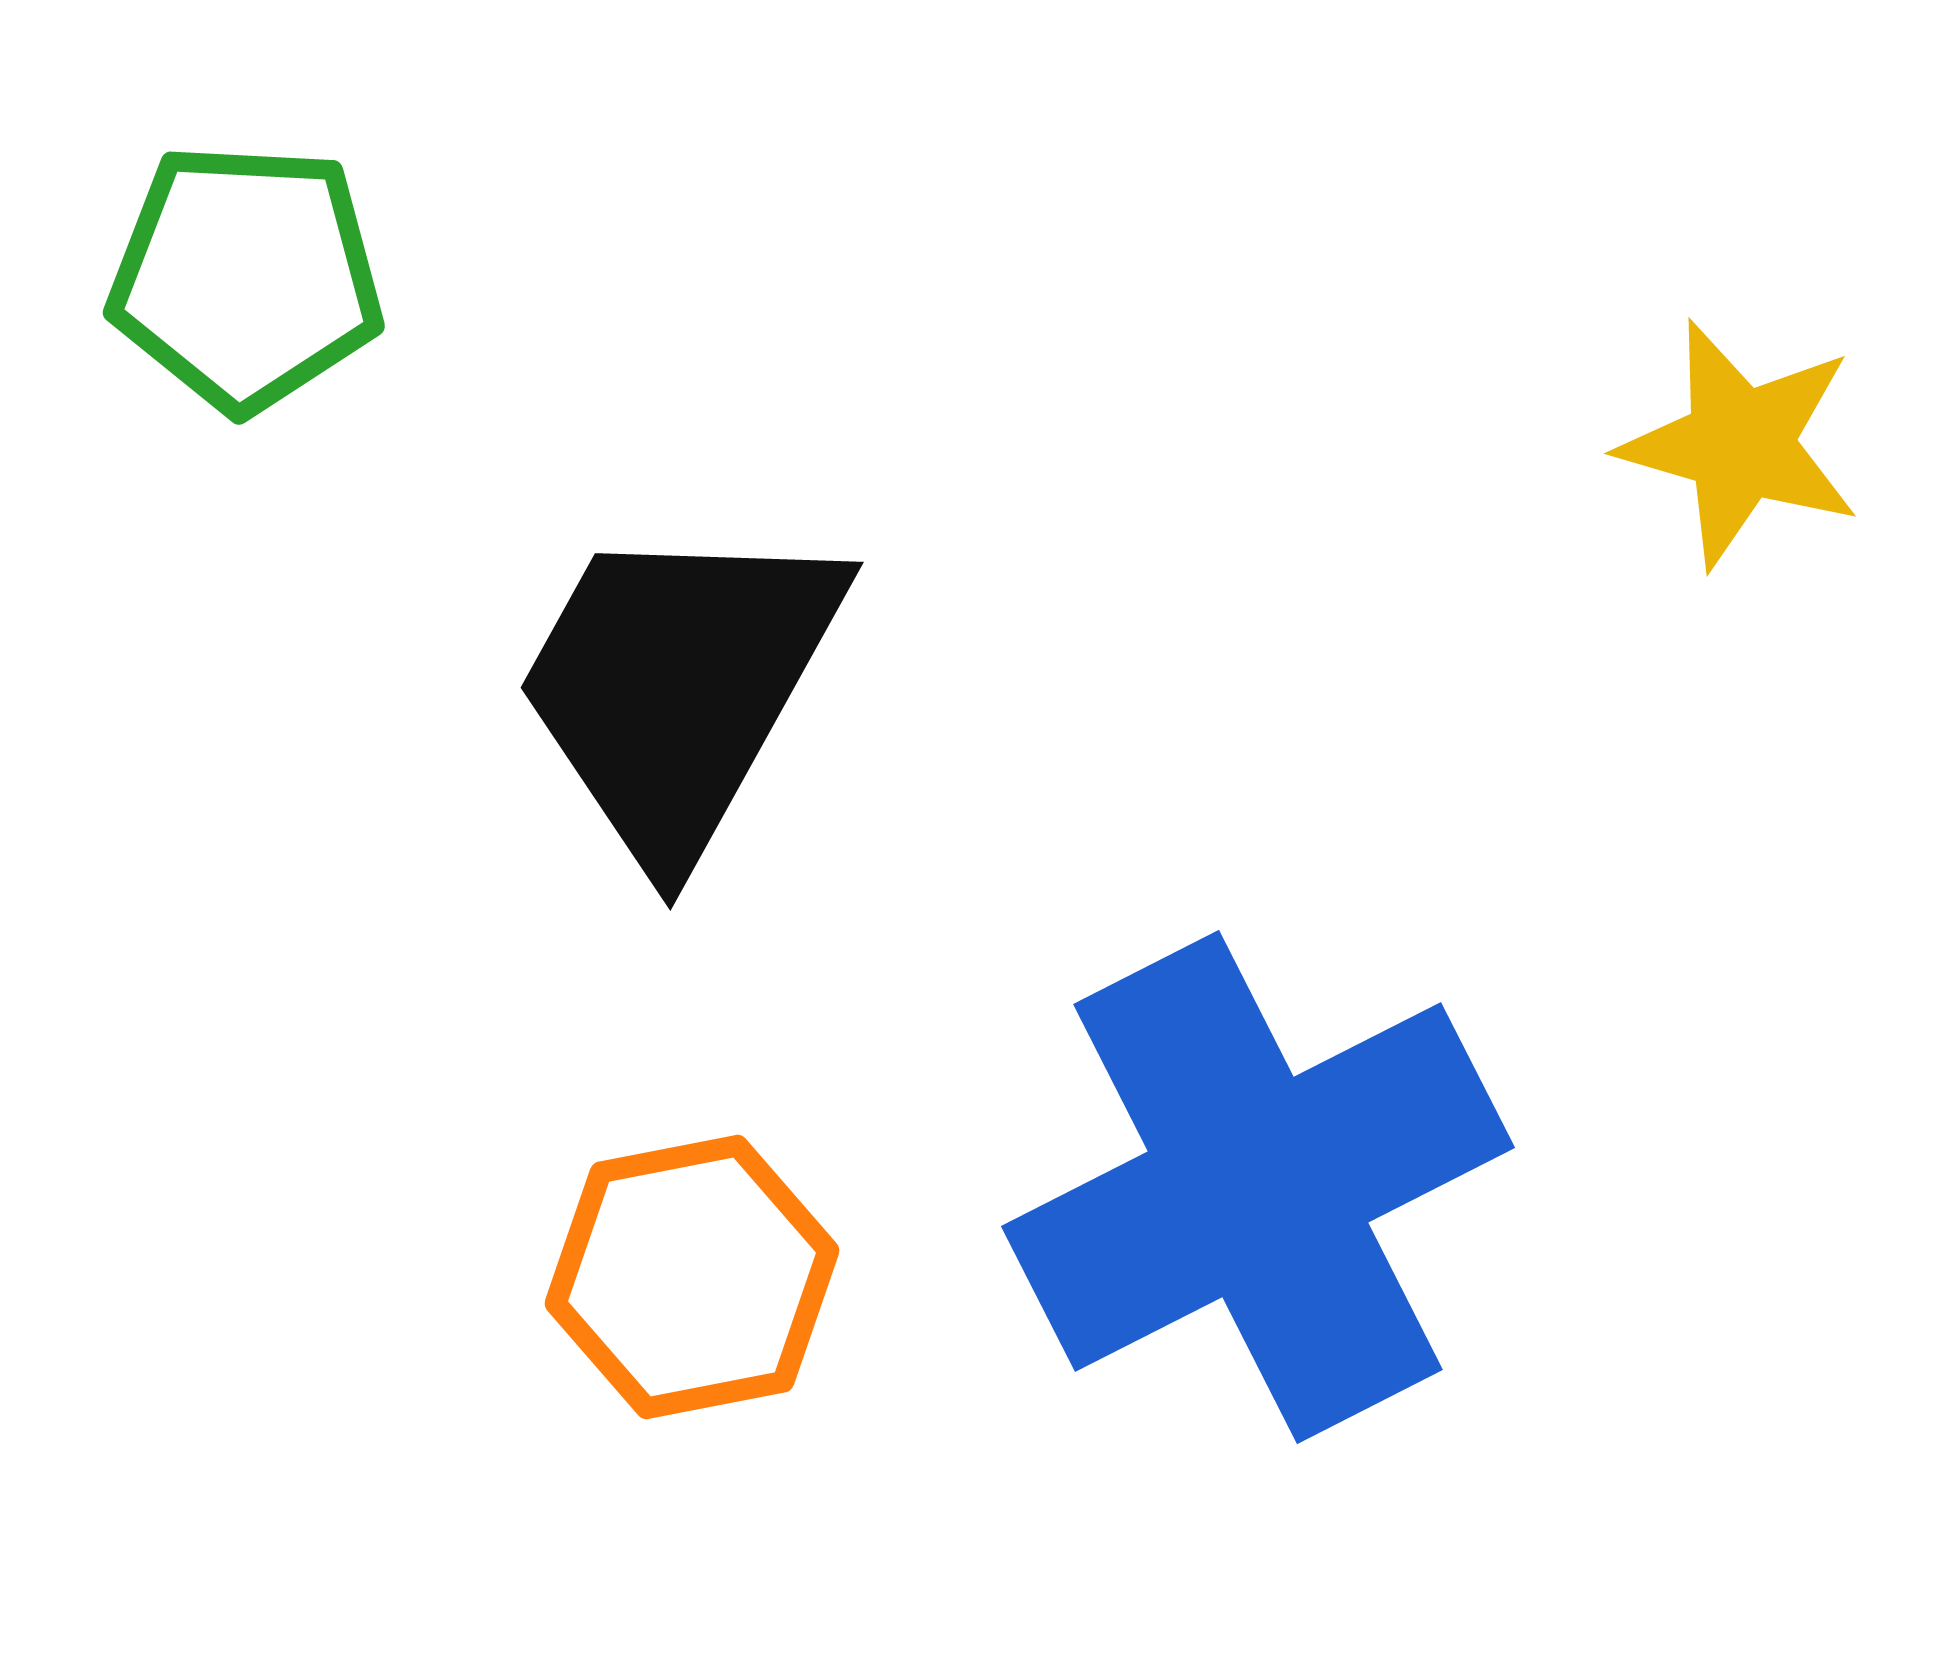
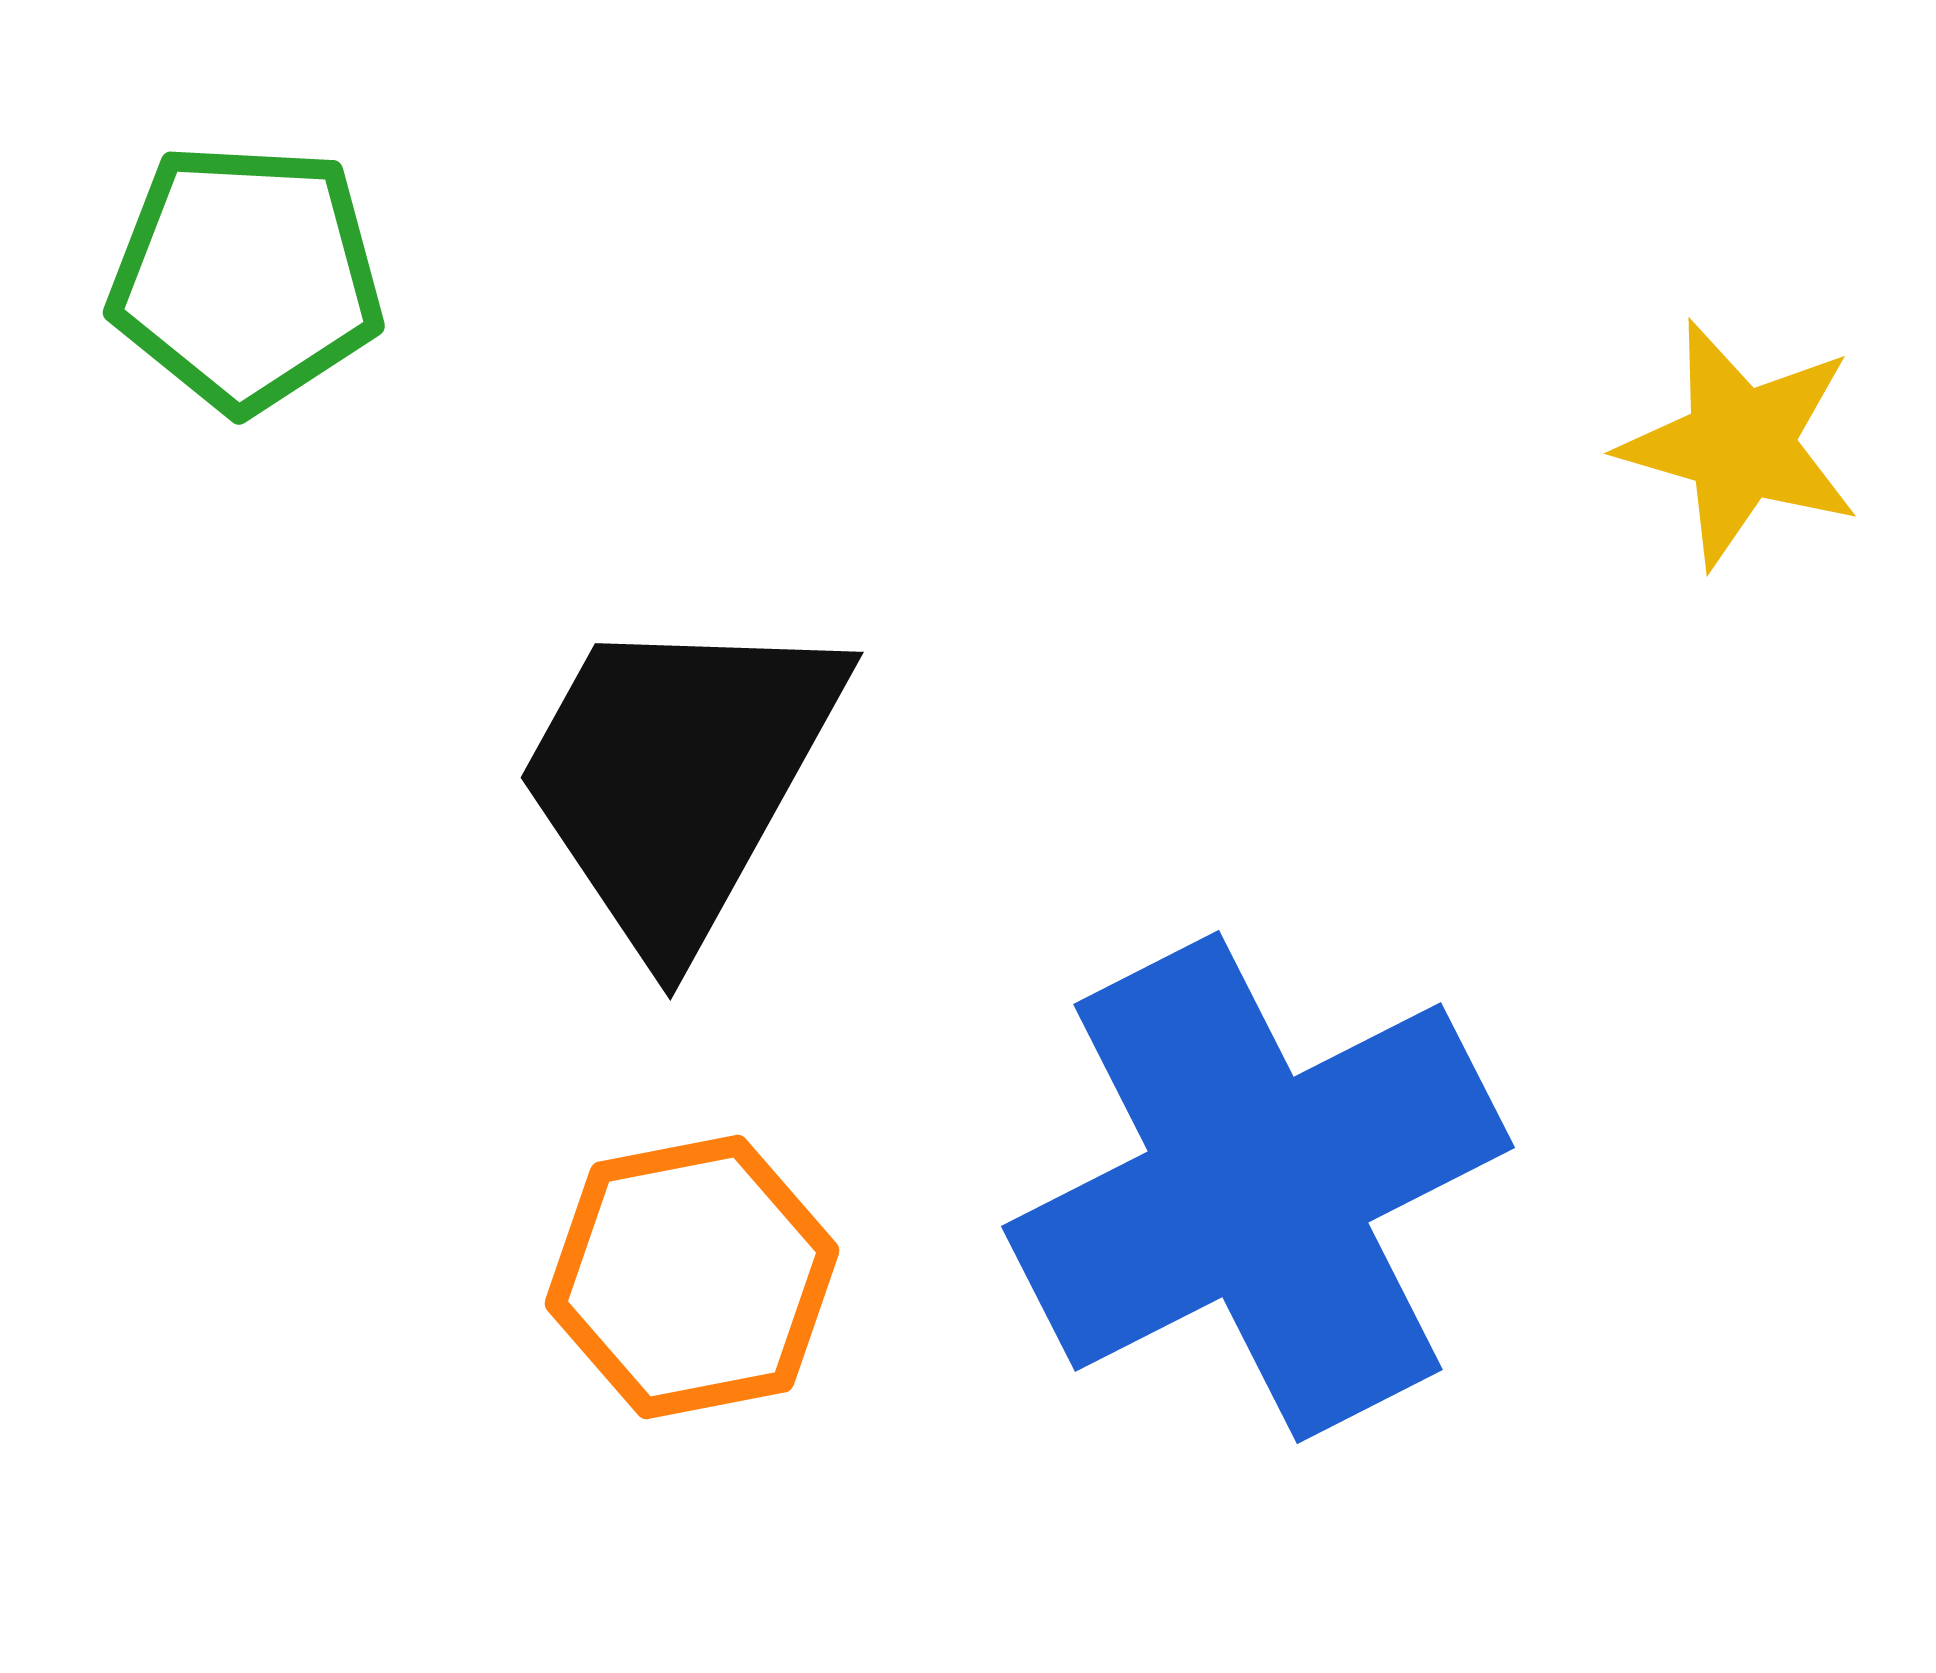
black trapezoid: moved 90 px down
